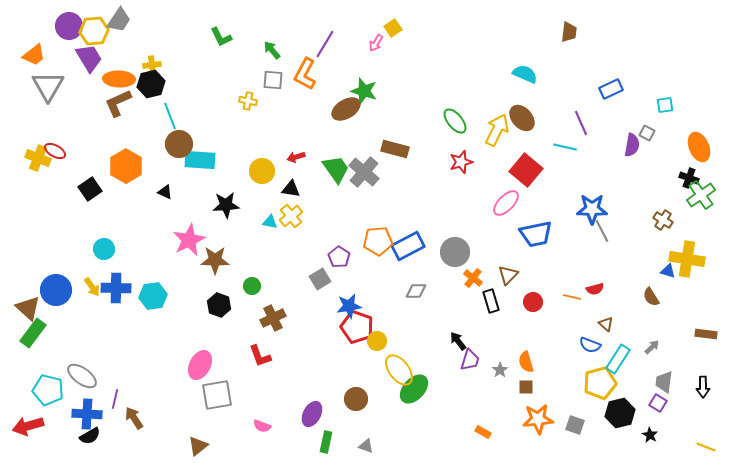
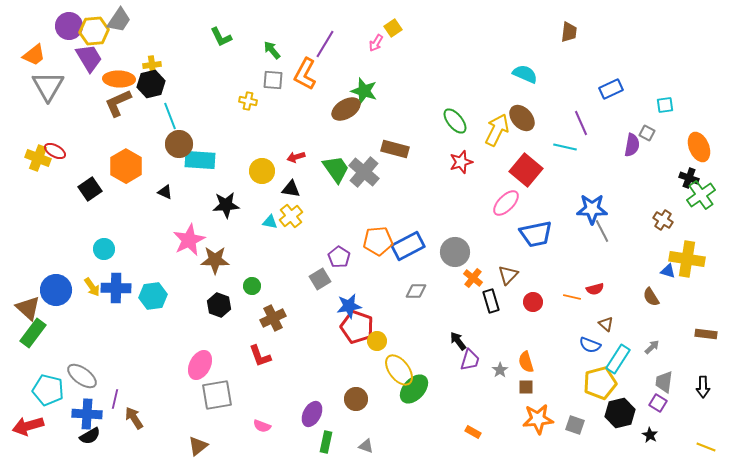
orange rectangle at (483, 432): moved 10 px left
